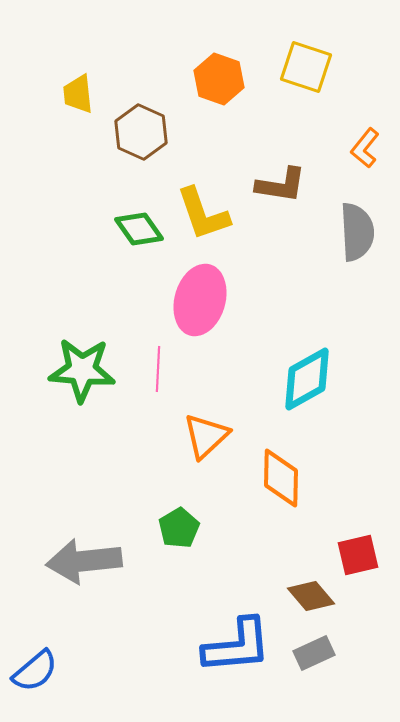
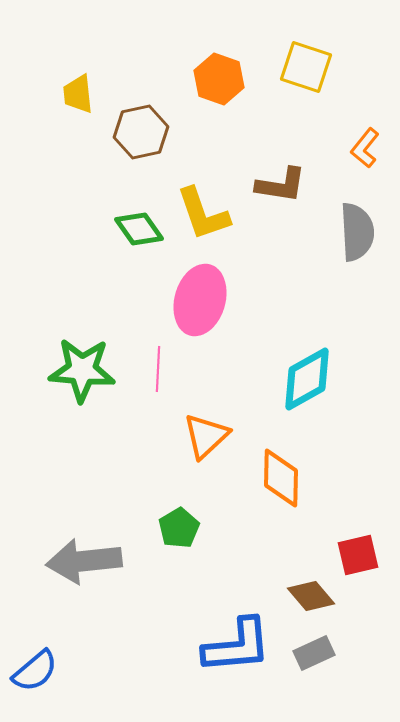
brown hexagon: rotated 24 degrees clockwise
